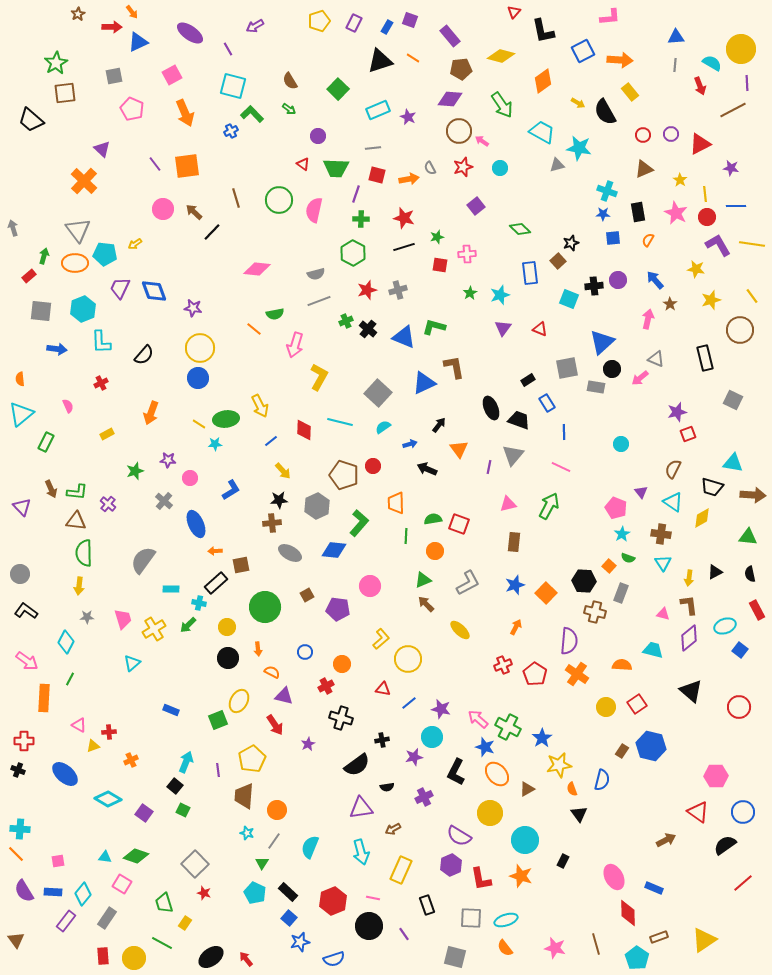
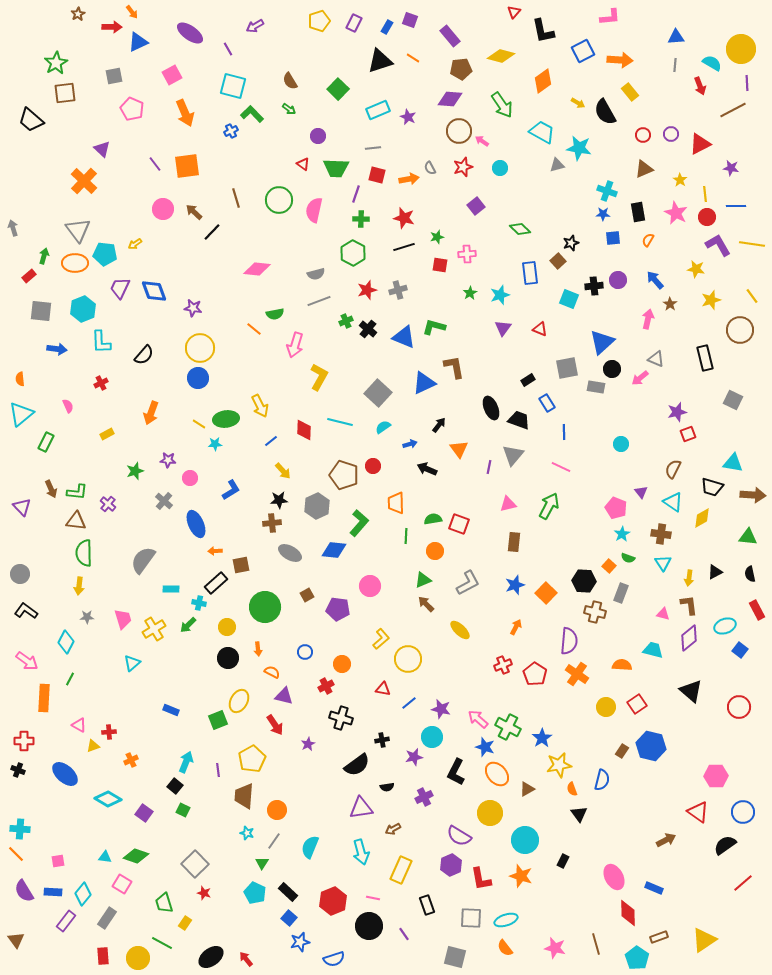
yellow circle at (134, 958): moved 4 px right
